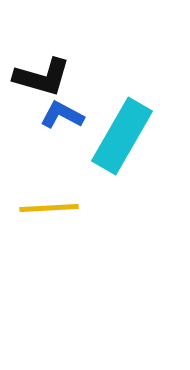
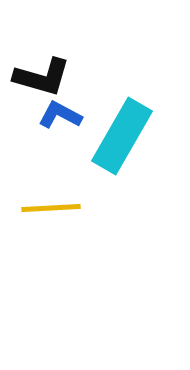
blue L-shape: moved 2 px left
yellow line: moved 2 px right
